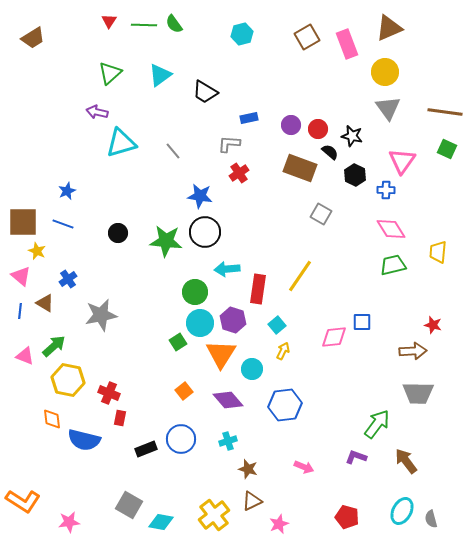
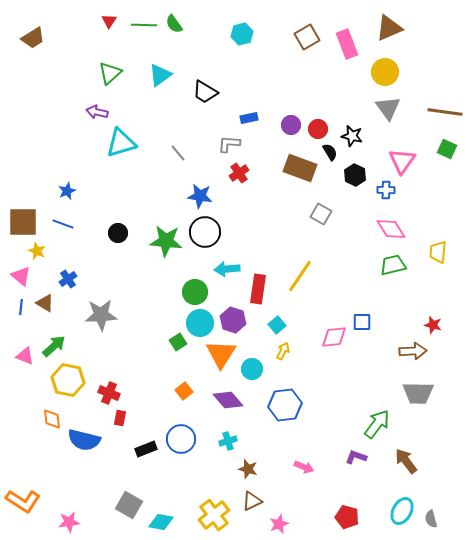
gray line at (173, 151): moved 5 px right, 2 px down
black semicircle at (330, 152): rotated 18 degrees clockwise
blue line at (20, 311): moved 1 px right, 4 px up
gray star at (101, 315): rotated 8 degrees clockwise
